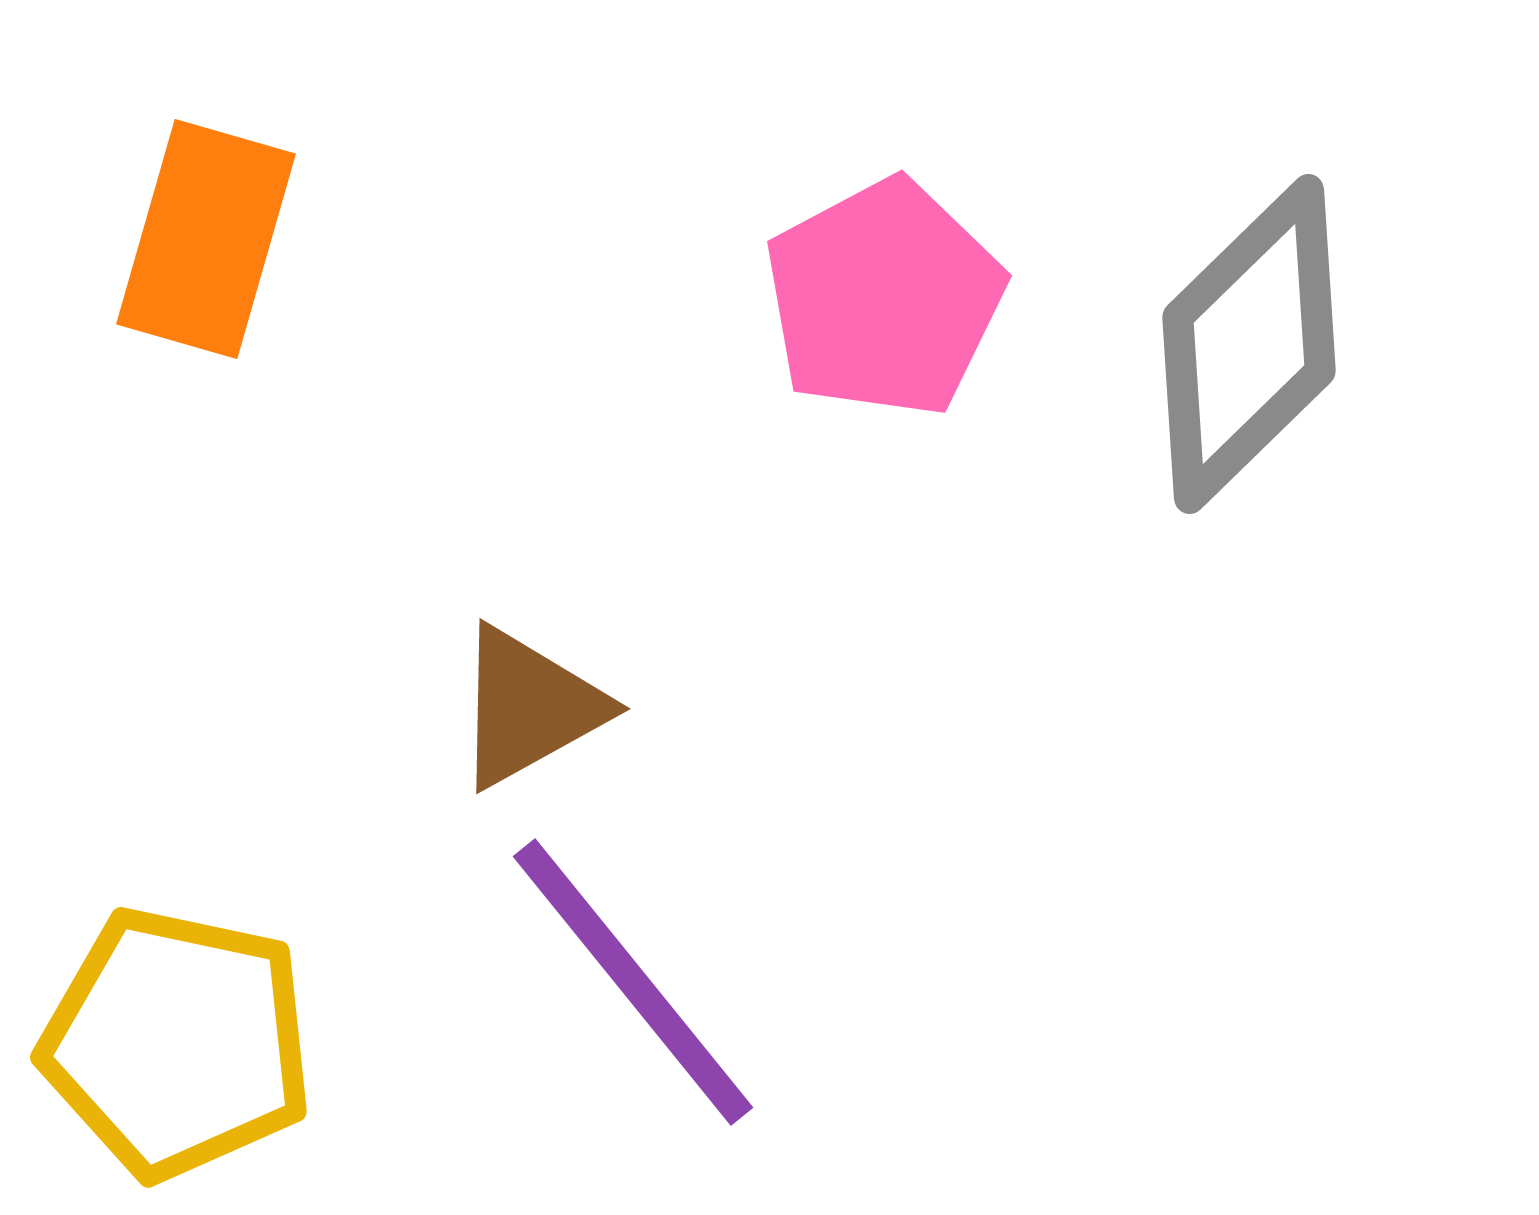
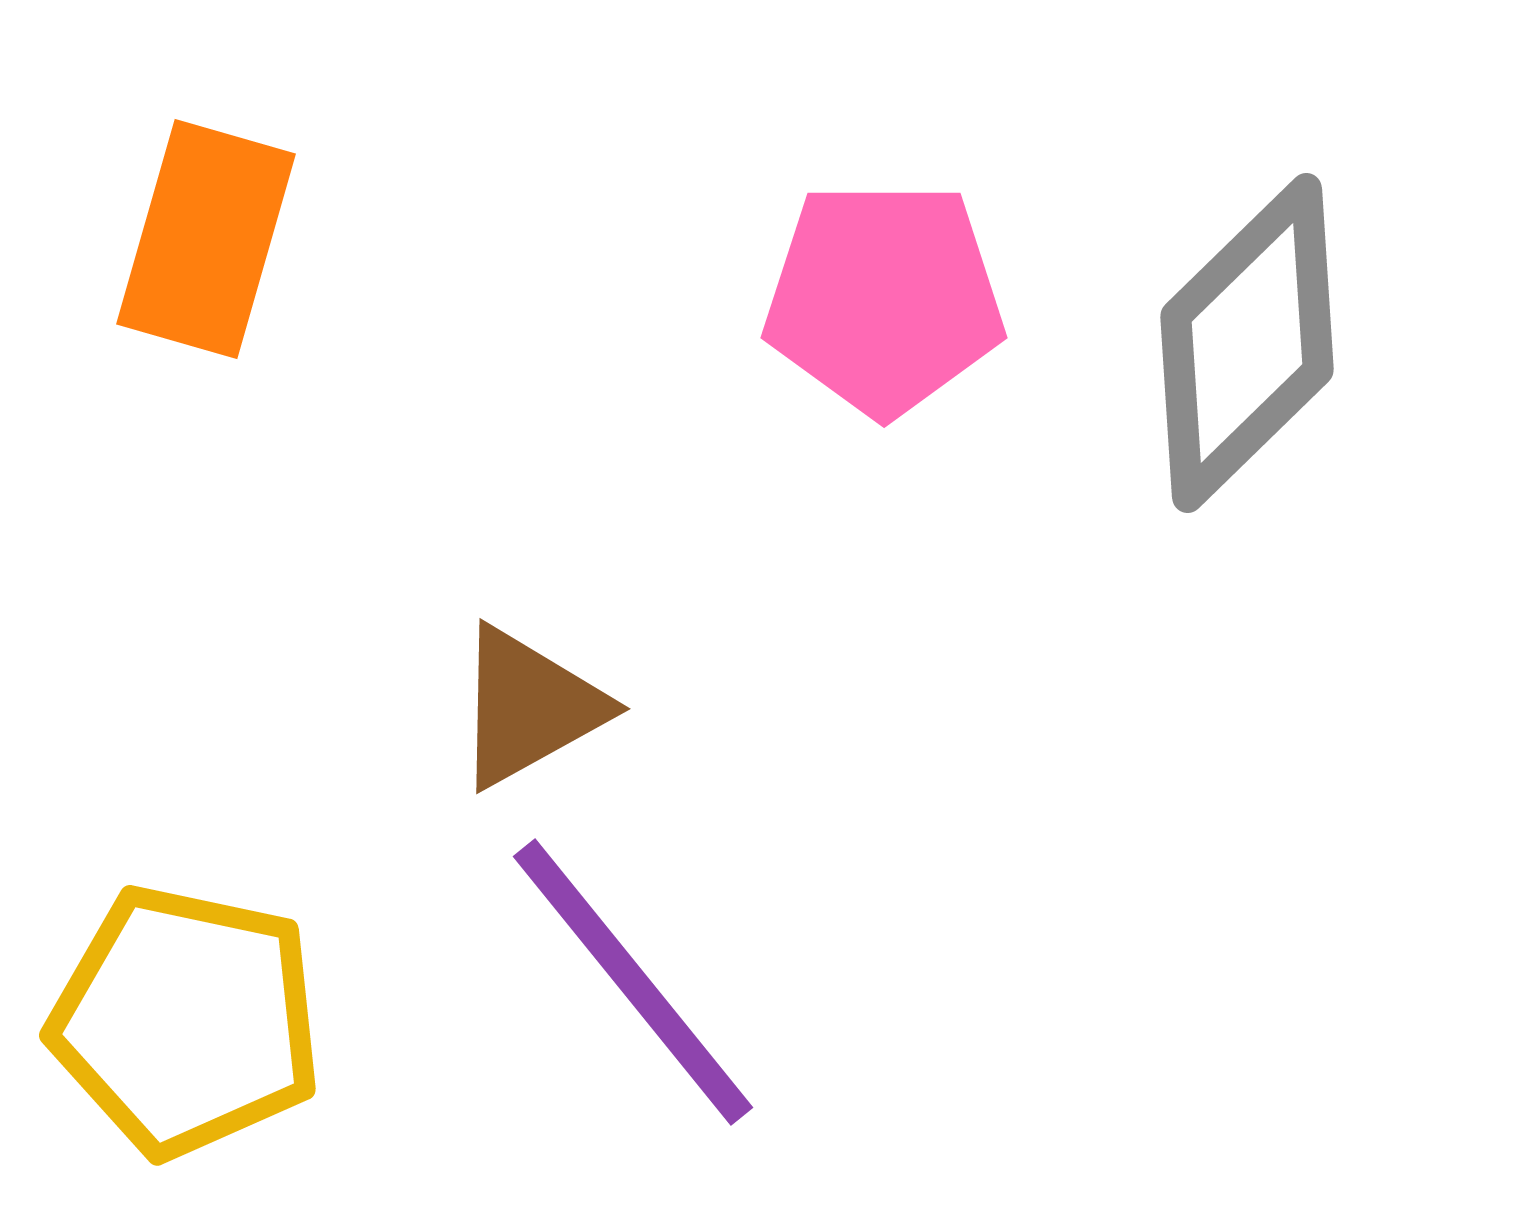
pink pentagon: rotated 28 degrees clockwise
gray diamond: moved 2 px left, 1 px up
yellow pentagon: moved 9 px right, 22 px up
